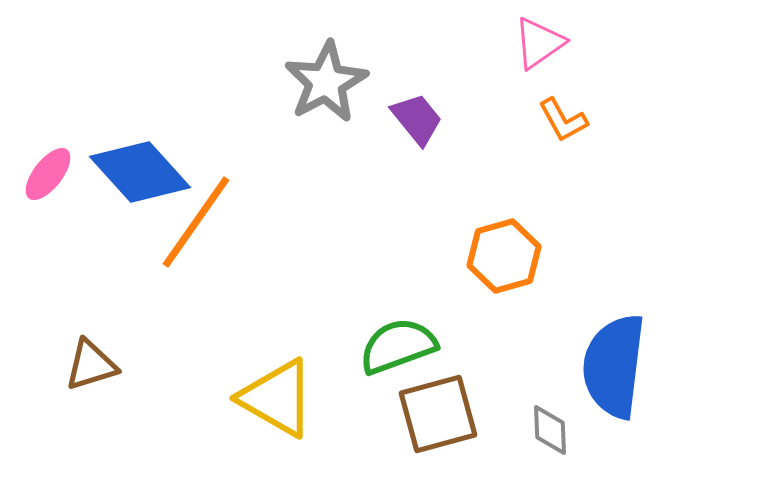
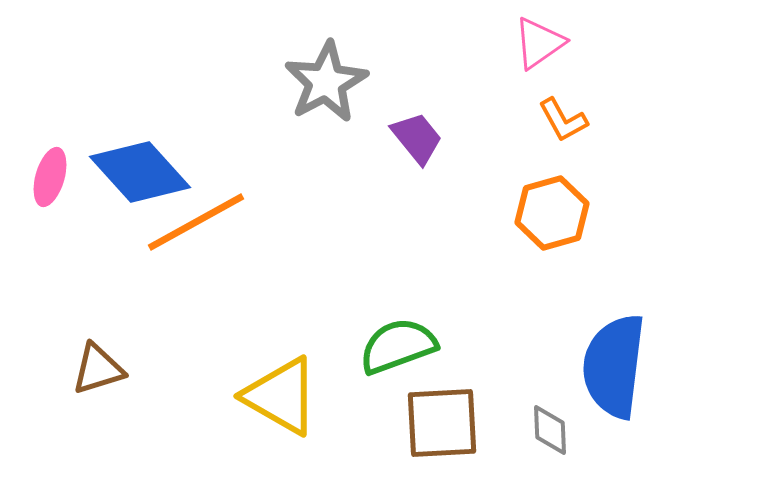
purple trapezoid: moved 19 px down
pink ellipse: moved 2 px right, 3 px down; rotated 22 degrees counterclockwise
orange line: rotated 26 degrees clockwise
orange hexagon: moved 48 px right, 43 px up
brown triangle: moved 7 px right, 4 px down
yellow triangle: moved 4 px right, 2 px up
brown square: moved 4 px right, 9 px down; rotated 12 degrees clockwise
